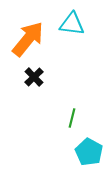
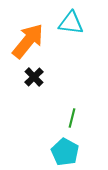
cyan triangle: moved 1 px left, 1 px up
orange arrow: moved 2 px down
cyan pentagon: moved 24 px left
